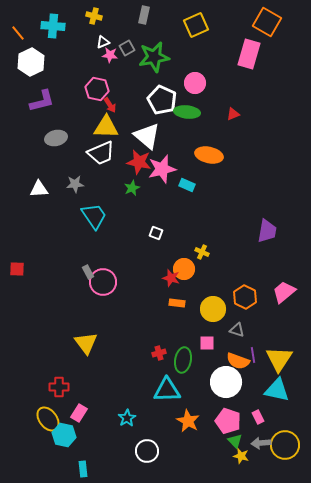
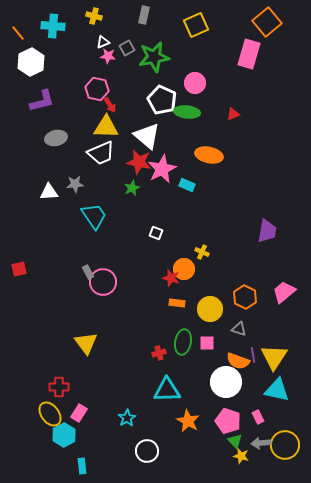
orange square at (267, 22): rotated 20 degrees clockwise
pink star at (110, 55): moved 2 px left, 1 px down
pink star at (162, 169): rotated 12 degrees counterclockwise
white triangle at (39, 189): moved 10 px right, 3 px down
red square at (17, 269): moved 2 px right; rotated 14 degrees counterclockwise
yellow circle at (213, 309): moved 3 px left
gray triangle at (237, 330): moved 2 px right, 1 px up
yellow triangle at (279, 359): moved 5 px left, 2 px up
green ellipse at (183, 360): moved 18 px up
yellow ellipse at (48, 419): moved 2 px right, 5 px up
cyan hexagon at (64, 435): rotated 20 degrees clockwise
cyan rectangle at (83, 469): moved 1 px left, 3 px up
